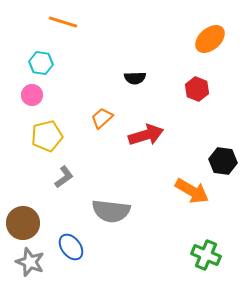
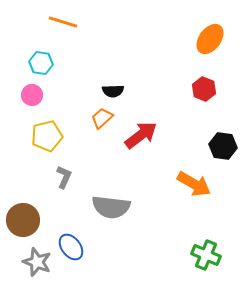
orange ellipse: rotated 12 degrees counterclockwise
black semicircle: moved 22 px left, 13 px down
red hexagon: moved 7 px right
red arrow: moved 5 px left; rotated 20 degrees counterclockwise
black hexagon: moved 15 px up
gray L-shape: rotated 30 degrees counterclockwise
orange arrow: moved 2 px right, 7 px up
gray semicircle: moved 4 px up
brown circle: moved 3 px up
gray star: moved 7 px right
